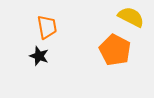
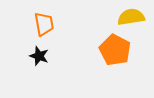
yellow semicircle: rotated 36 degrees counterclockwise
orange trapezoid: moved 3 px left, 3 px up
